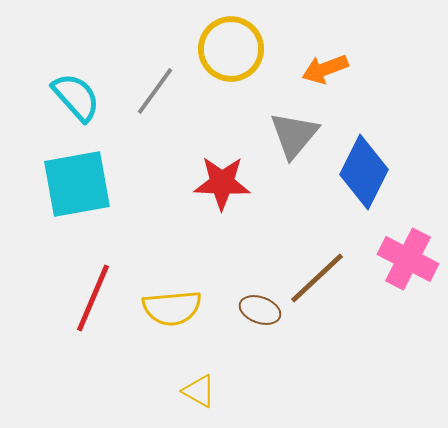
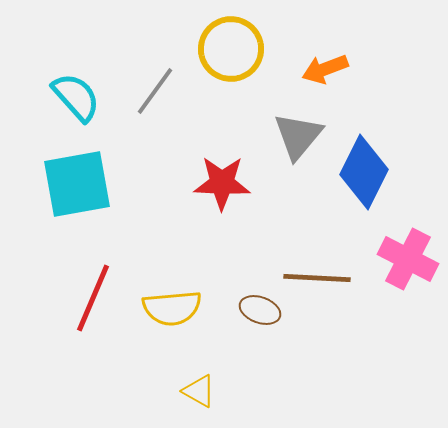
gray triangle: moved 4 px right, 1 px down
brown line: rotated 46 degrees clockwise
